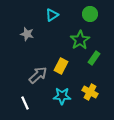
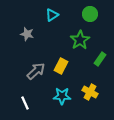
green rectangle: moved 6 px right, 1 px down
gray arrow: moved 2 px left, 4 px up
